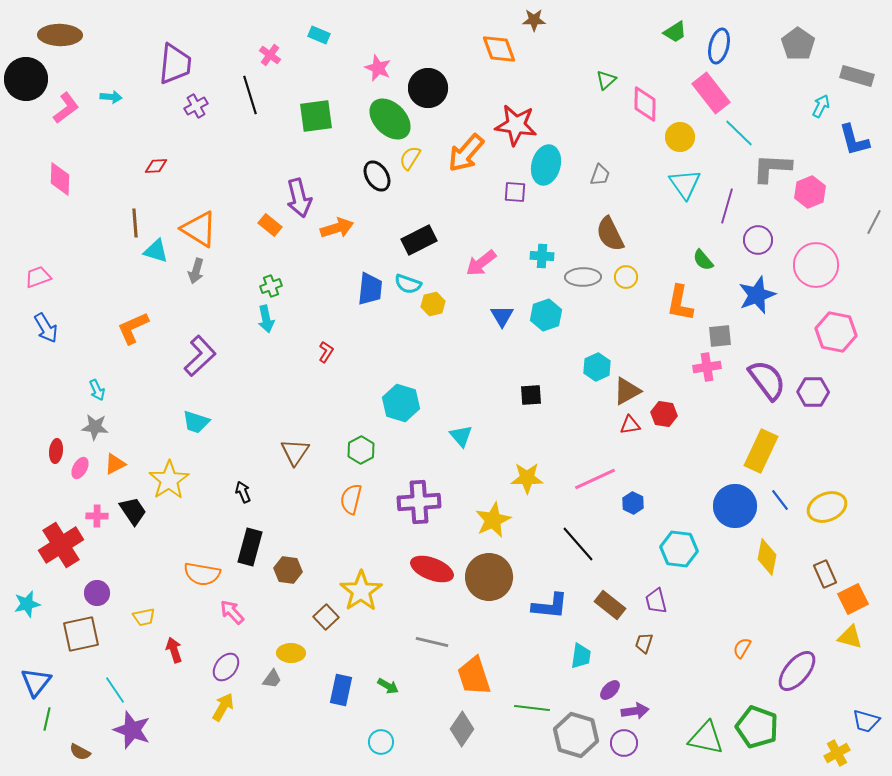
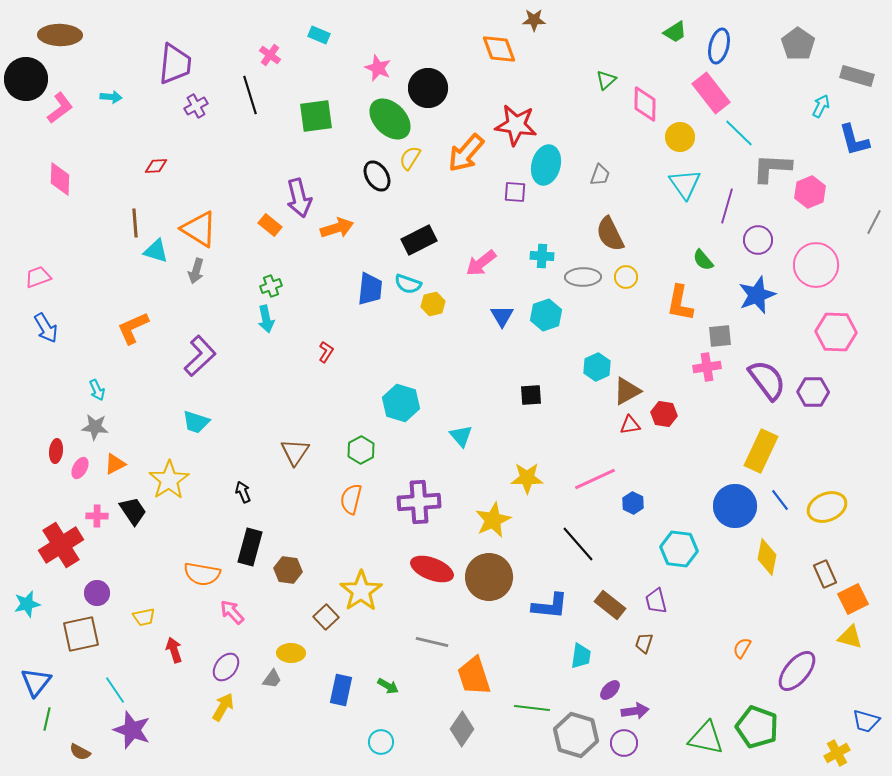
pink L-shape at (66, 108): moved 6 px left
pink hexagon at (836, 332): rotated 9 degrees counterclockwise
